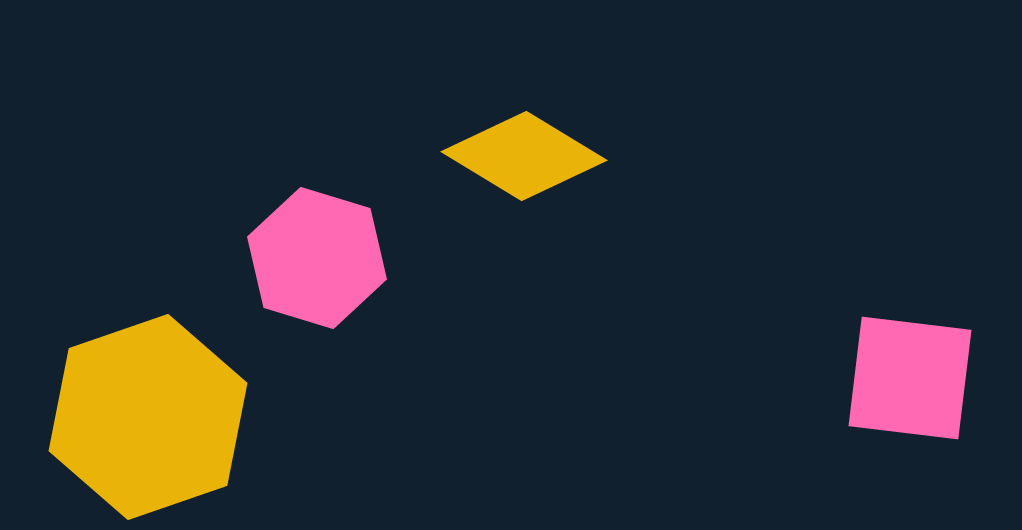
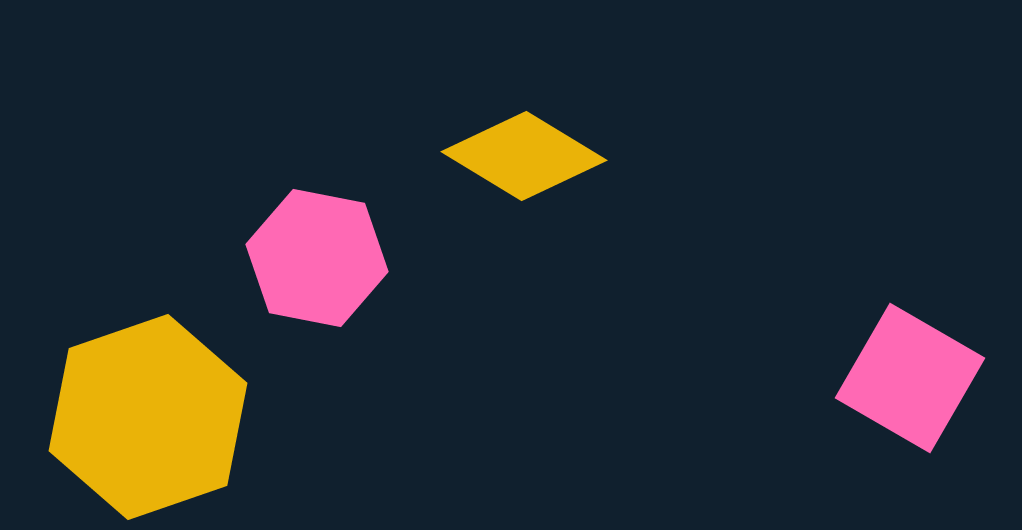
pink hexagon: rotated 6 degrees counterclockwise
pink square: rotated 23 degrees clockwise
